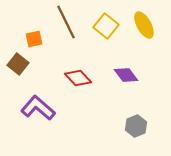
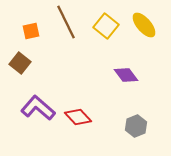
yellow ellipse: rotated 12 degrees counterclockwise
orange square: moved 3 px left, 8 px up
brown square: moved 2 px right, 1 px up
red diamond: moved 39 px down
